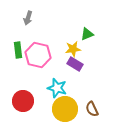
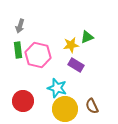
gray arrow: moved 8 px left, 8 px down
green triangle: moved 3 px down
yellow star: moved 2 px left, 4 px up
purple rectangle: moved 1 px right, 1 px down
brown semicircle: moved 3 px up
